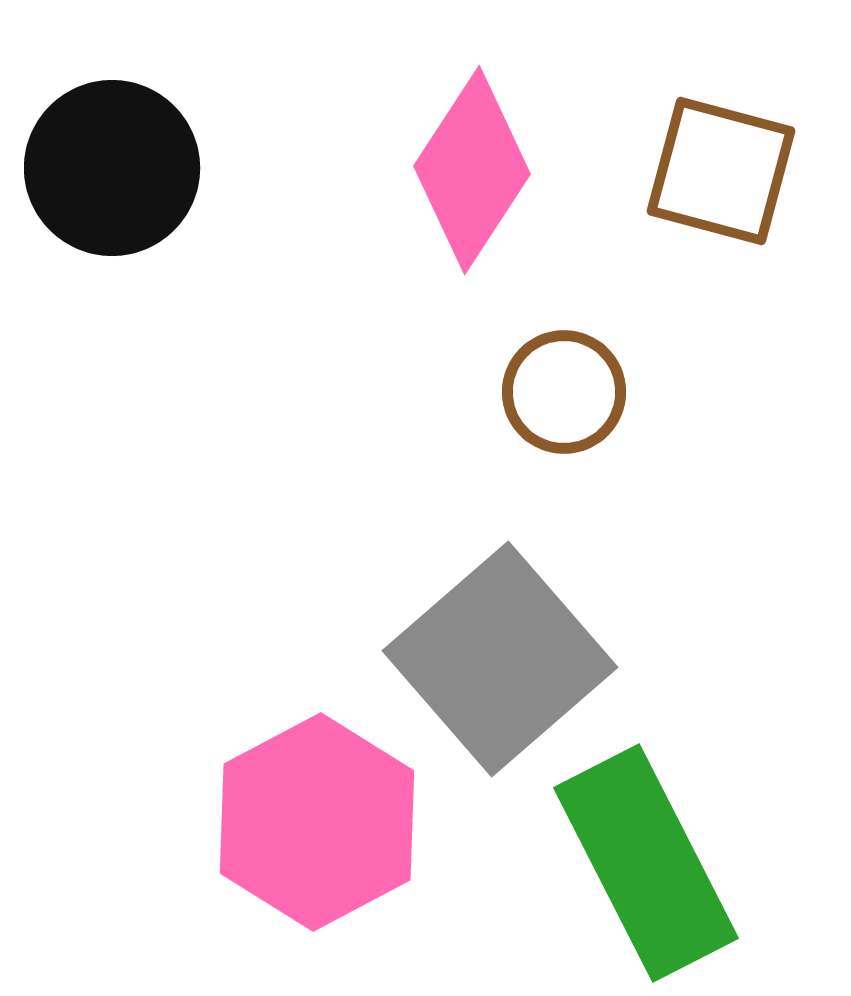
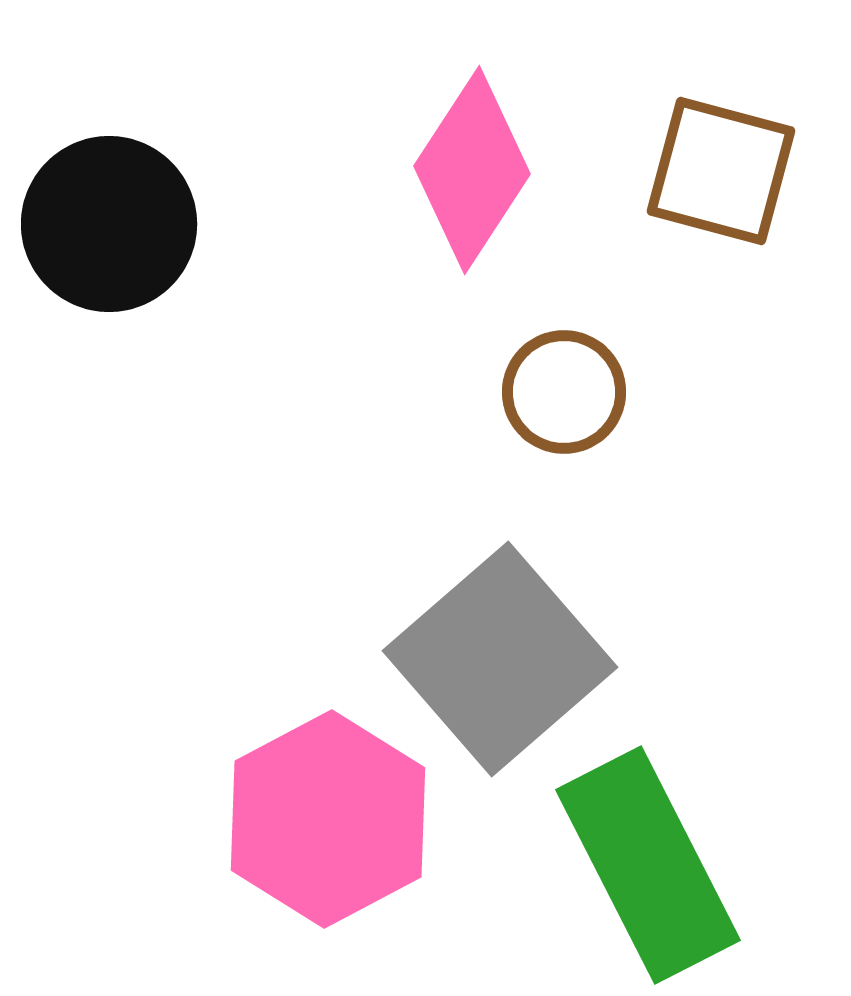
black circle: moved 3 px left, 56 px down
pink hexagon: moved 11 px right, 3 px up
green rectangle: moved 2 px right, 2 px down
